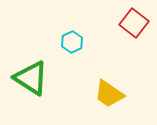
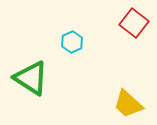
yellow trapezoid: moved 19 px right, 10 px down; rotated 8 degrees clockwise
